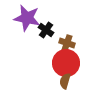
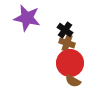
black cross: moved 19 px right
red circle: moved 4 px right
brown semicircle: moved 8 px right; rotated 77 degrees counterclockwise
